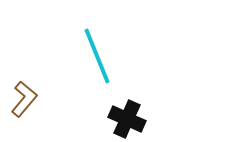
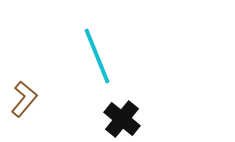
black cross: moved 5 px left; rotated 15 degrees clockwise
